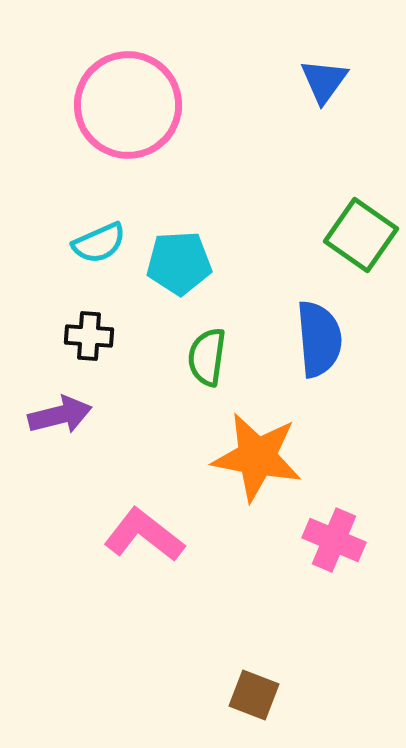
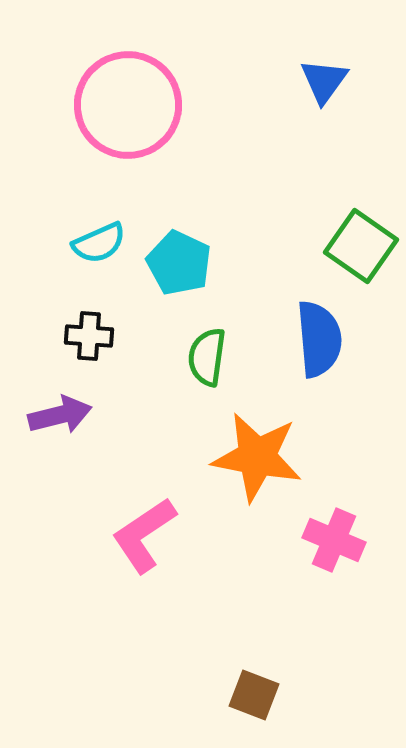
green square: moved 11 px down
cyan pentagon: rotated 28 degrees clockwise
pink L-shape: rotated 72 degrees counterclockwise
